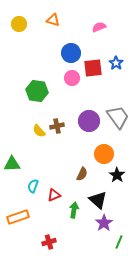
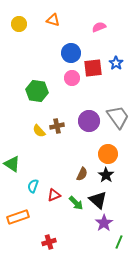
orange circle: moved 4 px right
green triangle: rotated 36 degrees clockwise
black star: moved 11 px left
green arrow: moved 2 px right, 7 px up; rotated 126 degrees clockwise
